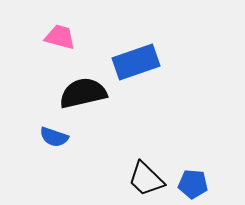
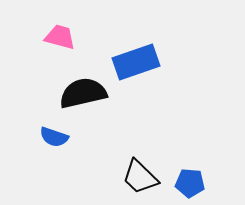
black trapezoid: moved 6 px left, 2 px up
blue pentagon: moved 3 px left, 1 px up
